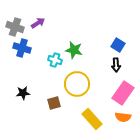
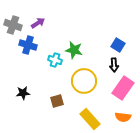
gray cross: moved 2 px left, 2 px up
blue cross: moved 6 px right, 3 px up
black arrow: moved 2 px left
yellow circle: moved 7 px right, 3 px up
pink rectangle: moved 5 px up
brown square: moved 3 px right, 2 px up
yellow rectangle: moved 2 px left
